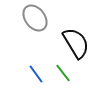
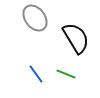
black semicircle: moved 5 px up
green line: moved 3 px right, 1 px down; rotated 30 degrees counterclockwise
